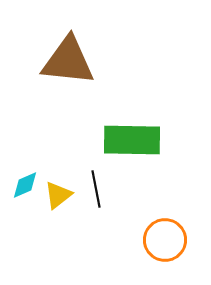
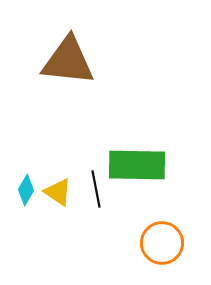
green rectangle: moved 5 px right, 25 px down
cyan diamond: moved 1 px right, 5 px down; rotated 36 degrees counterclockwise
yellow triangle: moved 3 px up; rotated 48 degrees counterclockwise
orange circle: moved 3 px left, 3 px down
